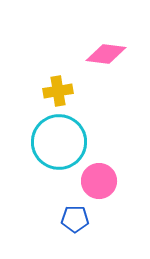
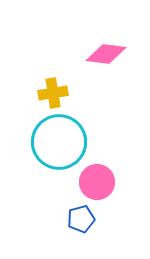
yellow cross: moved 5 px left, 2 px down
pink circle: moved 2 px left, 1 px down
blue pentagon: moved 6 px right; rotated 16 degrees counterclockwise
